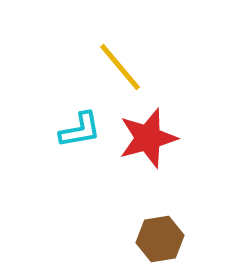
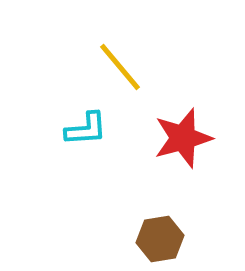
cyan L-shape: moved 6 px right, 1 px up; rotated 6 degrees clockwise
red star: moved 35 px right
